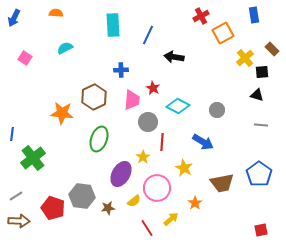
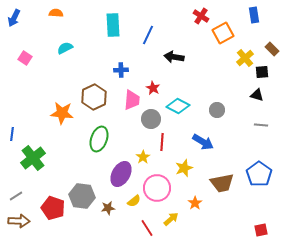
red cross at (201, 16): rotated 28 degrees counterclockwise
gray circle at (148, 122): moved 3 px right, 3 px up
yellow star at (184, 168): rotated 24 degrees clockwise
